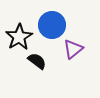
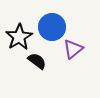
blue circle: moved 2 px down
